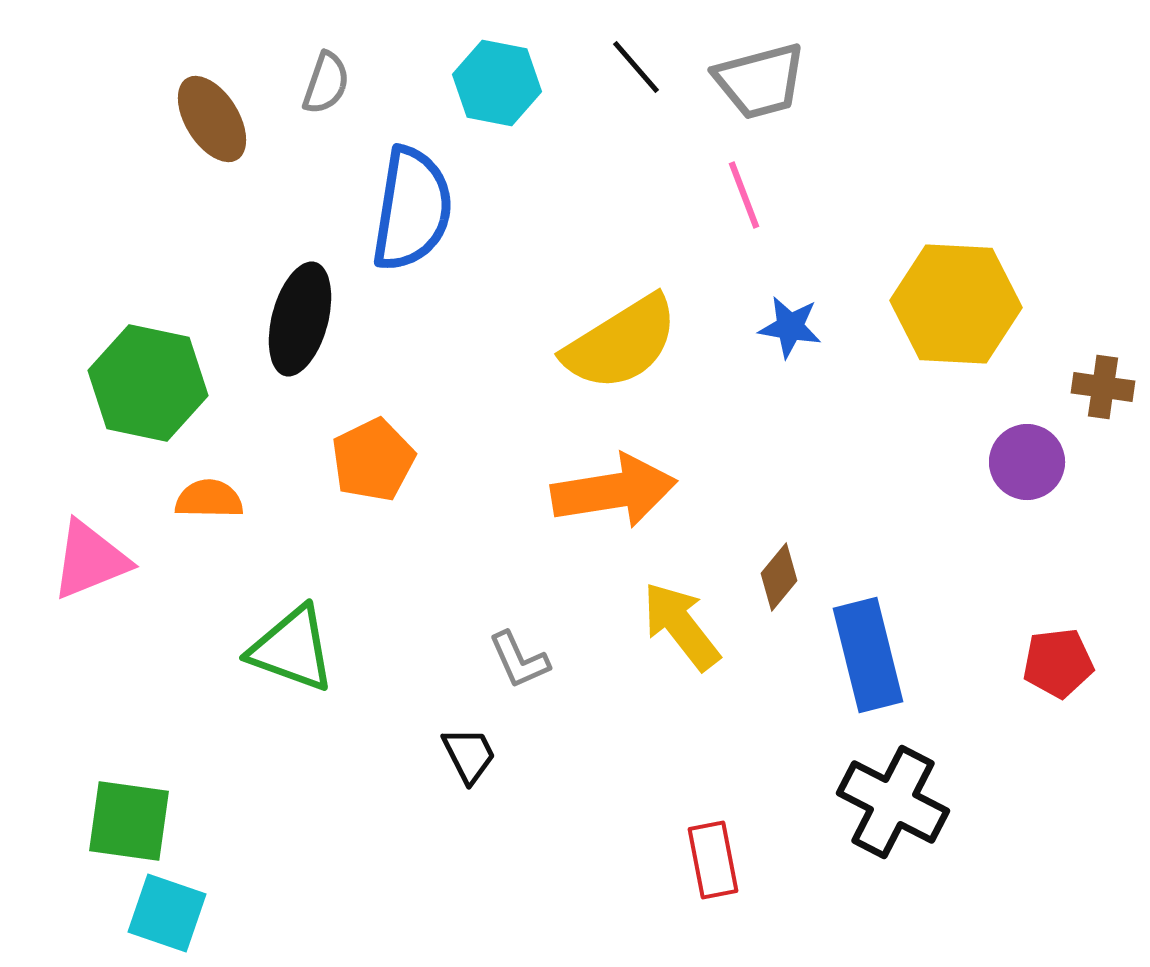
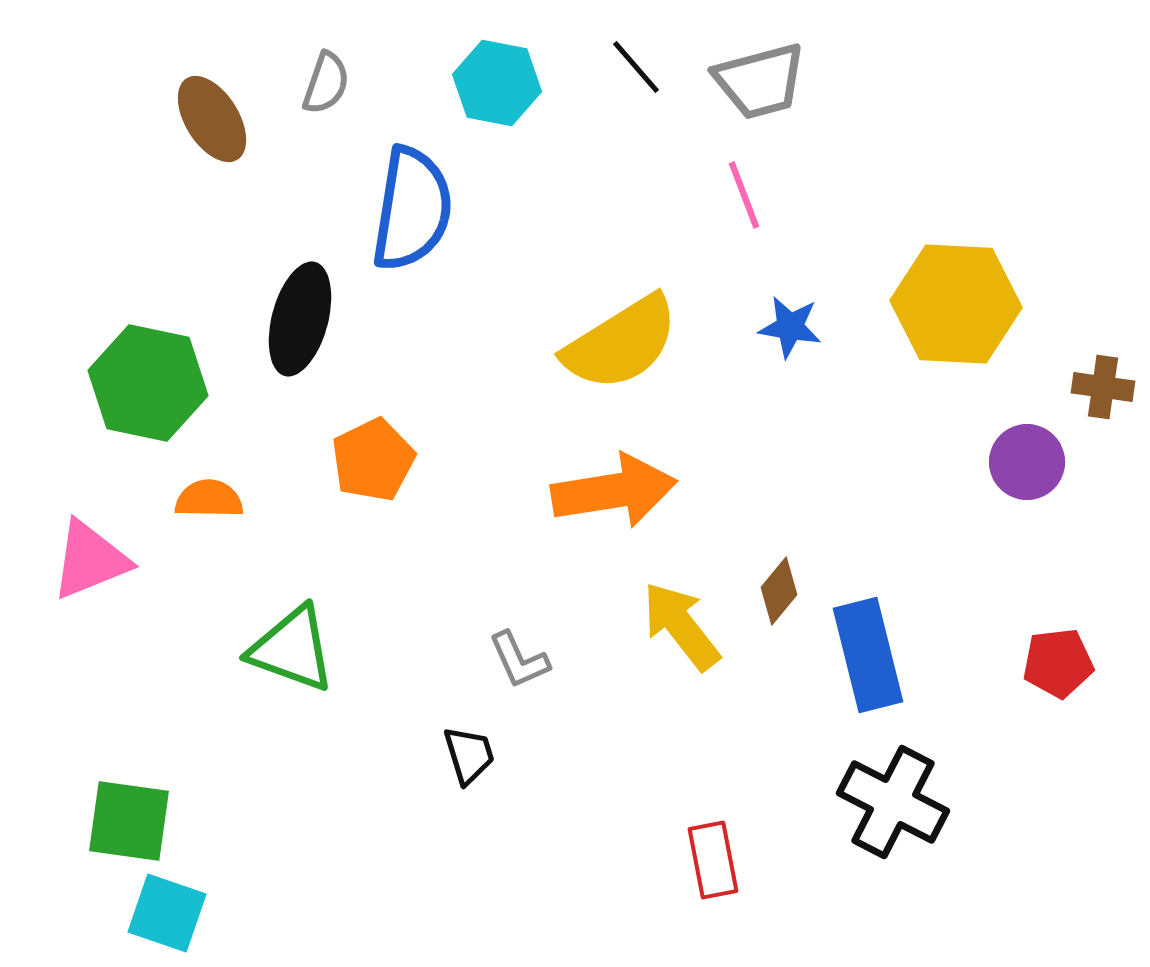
brown diamond: moved 14 px down
black trapezoid: rotated 10 degrees clockwise
